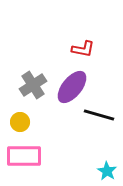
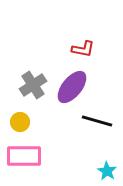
black line: moved 2 px left, 6 px down
